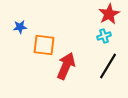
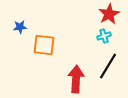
red arrow: moved 10 px right, 13 px down; rotated 20 degrees counterclockwise
